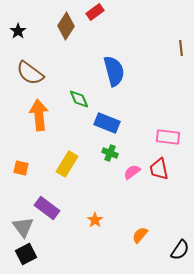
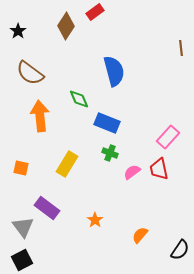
orange arrow: moved 1 px right, 1 px down
pink rectangle: rotated 55 degrees counterclockwise
black square: moved 4 px left, 6 px down
